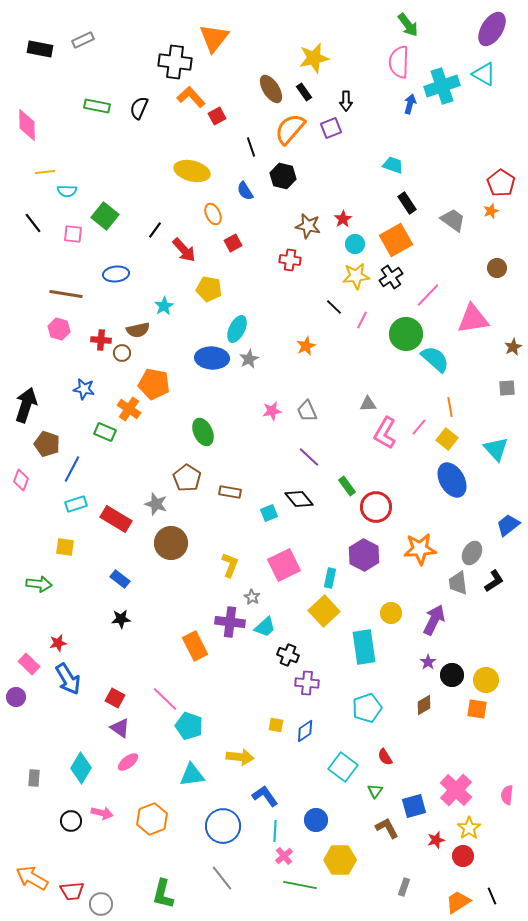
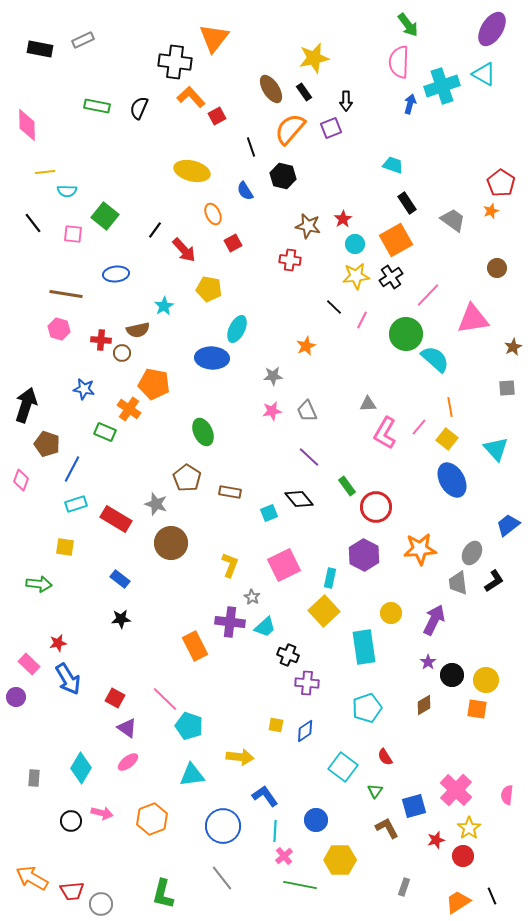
gray star at (249, 359): moved 24 px right, 17 px down; rotated 24 degrees clockwise
purple triangle at (120, 728): moved 7 px right
